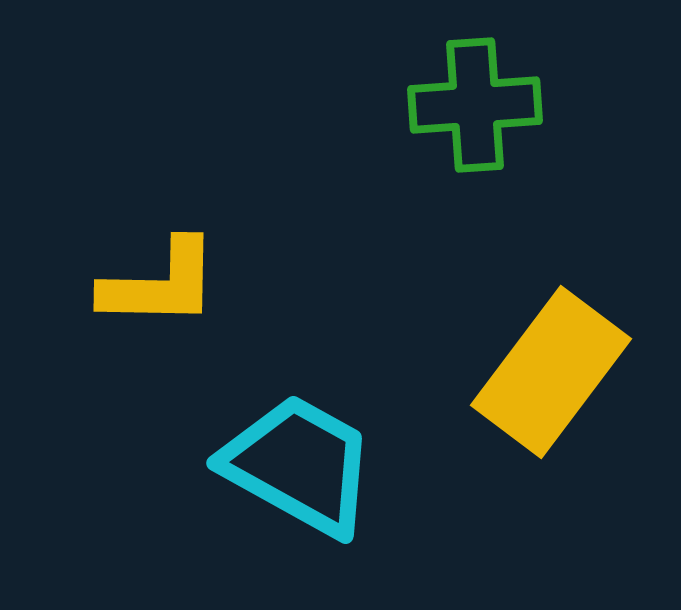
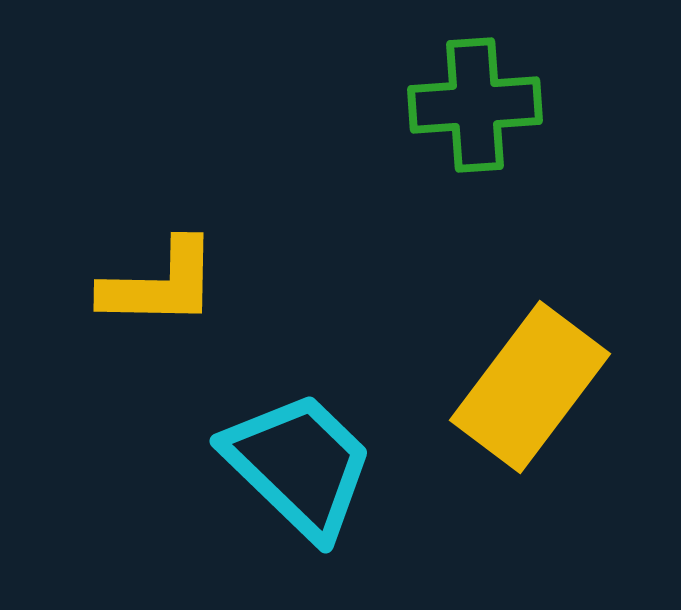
yellow rectangle: moved 21 px left, 15 px down
cyan trapezoid: rotated 15 degrees clockwise
